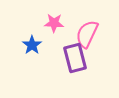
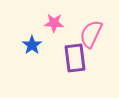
pink semicircle: moved 4 px right
purple rectangle: rotated 8 degrees clockwise
